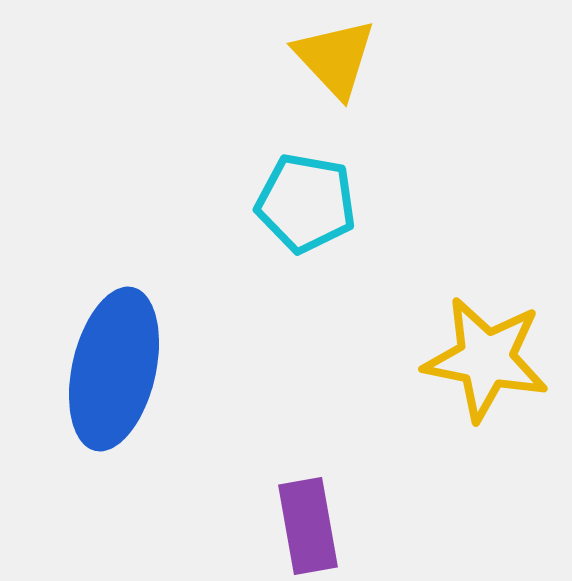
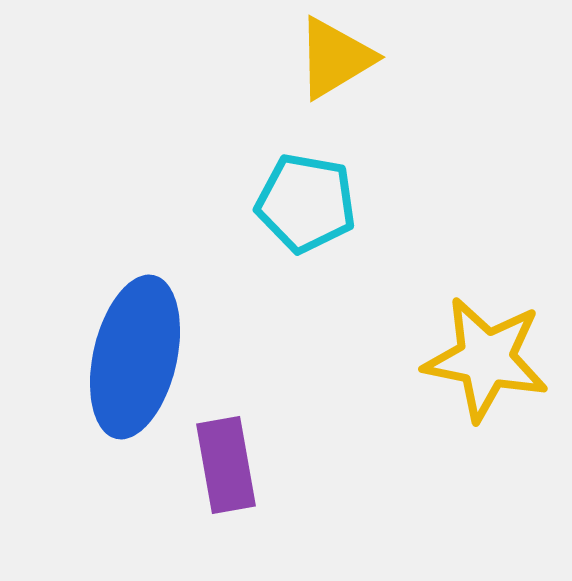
yellow triangle: rotated 42 degrees clockwise
blue ellipse: moved 21 px right, 12 px up
purple rectangle: moved 82 px left, 61 px up
